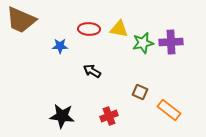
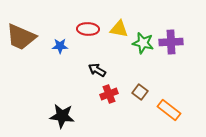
brown trapezoid: moved 17 px down
red ellipse: moved 1 px left
green star: rotated 25 degrees clockwise
black arrow: moved 5 px right, 1 px up
brown square: rotated 14 degrees clockwise
red cross: moved 22 px up
